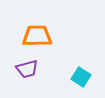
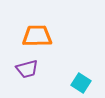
cyan square: moved 6 px down
